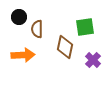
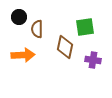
purple cross: rotated 35 degrees counterclockwise
